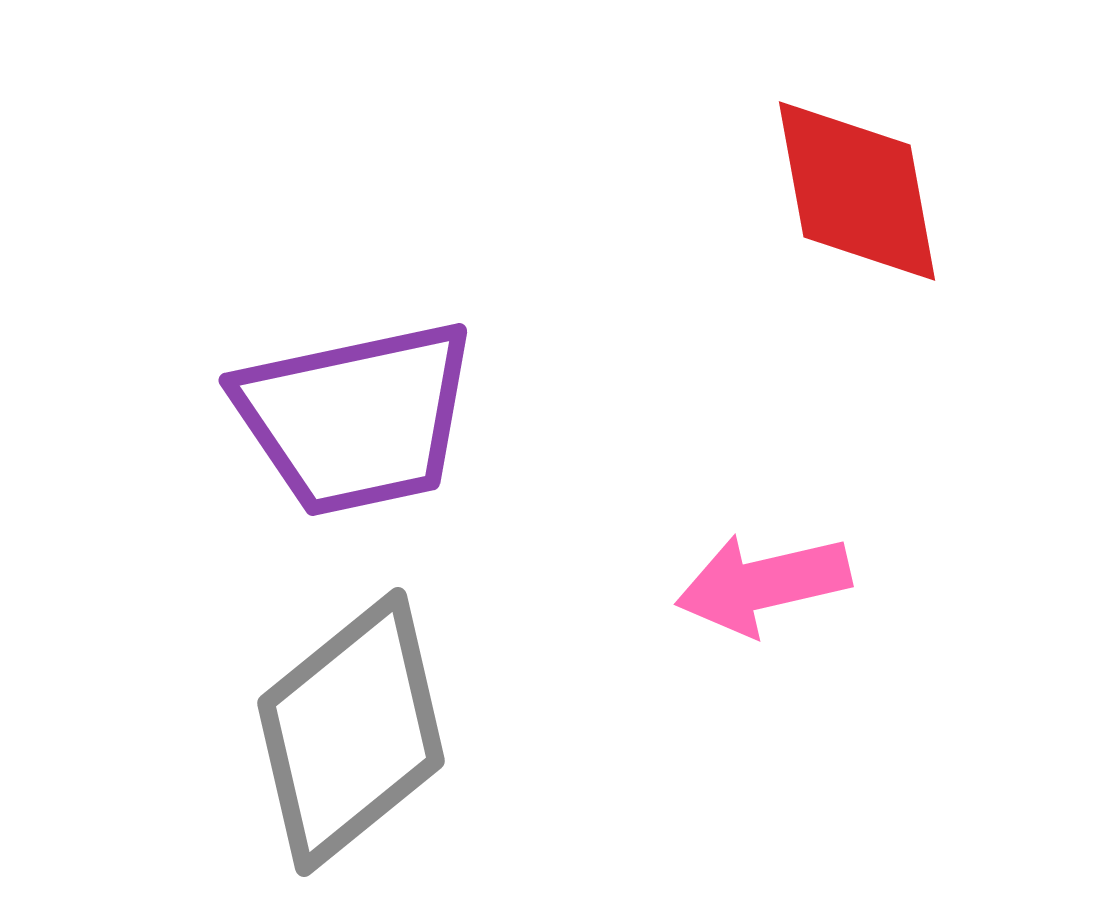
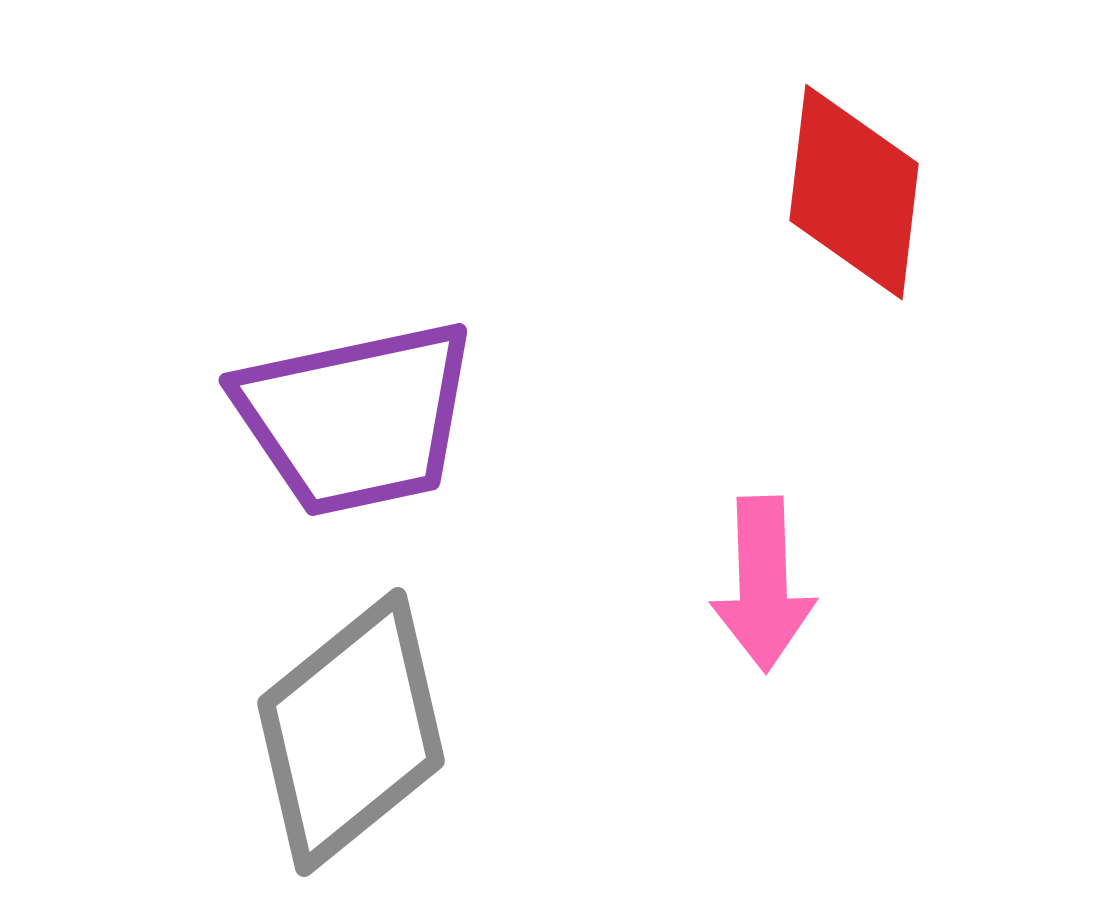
red diamond: moved 3 px left, 1 px down; rotated 17 degrees clockwise
pink arrow: rotated 79 degrees counterclockwise
